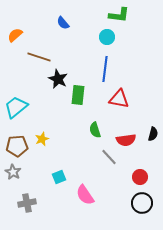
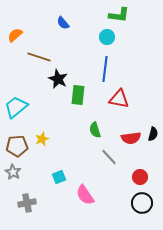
red semicircle: moved 5 px right, 2 px up
